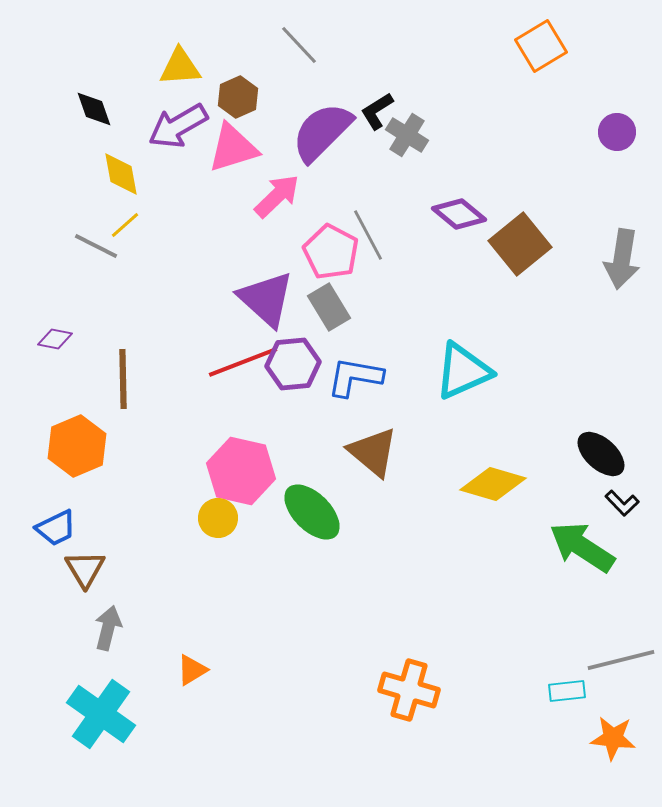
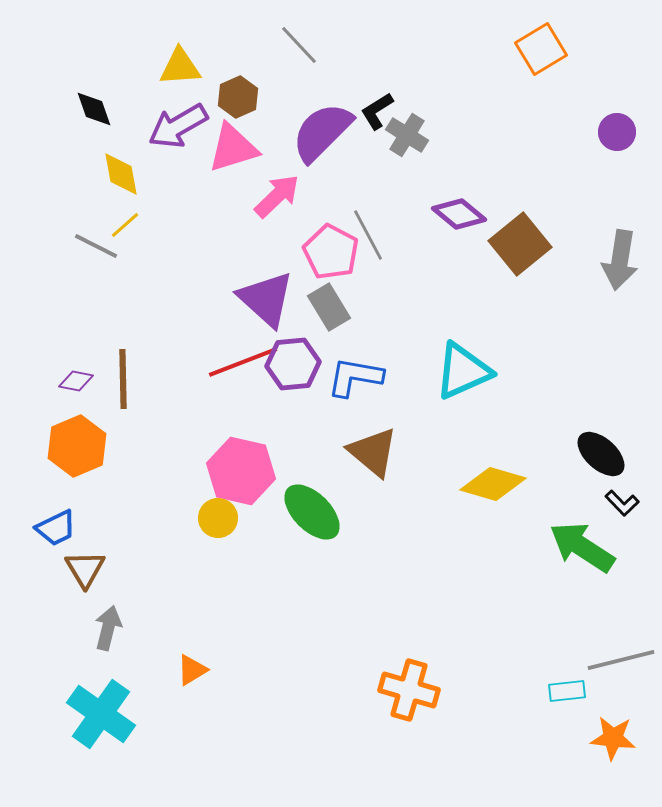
orange square at (541, 46): moved 3 px down
gray arrow at (622, 259): moved 2 px left, 1 px down
purple diamond at (55, 339): moved 21 px right, 42 px down
